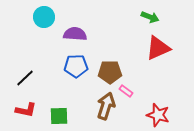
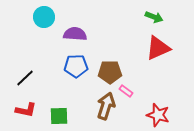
green arrow: moved 4 px right
